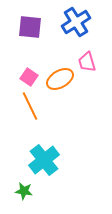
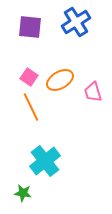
pink trapezoid: moved 6 px right, 30 px down
orange ellipse: moved 1 px down
orange line: moved 1 px right, 1 px down
cyan cross: moved 1 px right, 1 px down
green star: moved 1 px left, 2 px down
